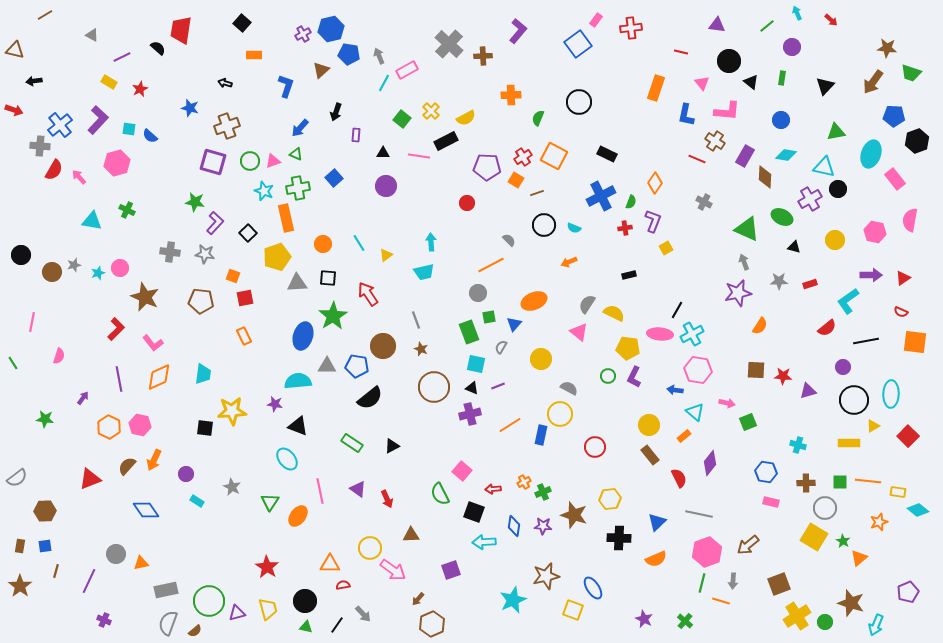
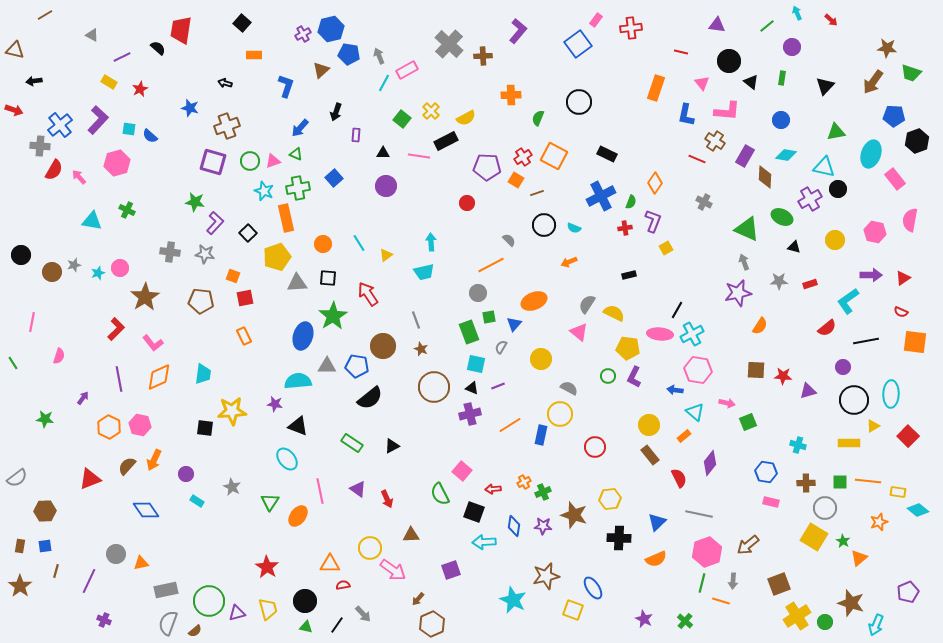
brown star at (145, 297): rotated 16 degrees clockwise
cyan star at (513, 600): rotated 24 degrees counterclockwise
